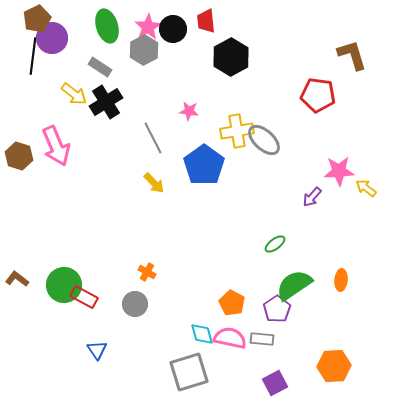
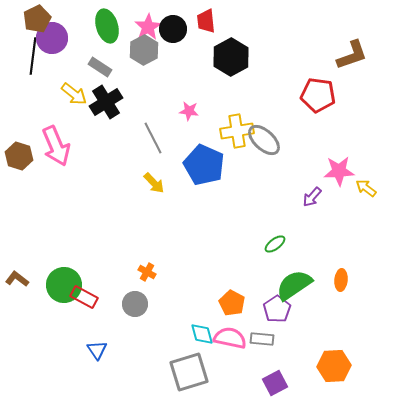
brown L-shape at (352, 55): rotated 88 degrees clockwise
blue pentagon at (204, 165): rotated 12 degrees counterclockwise
